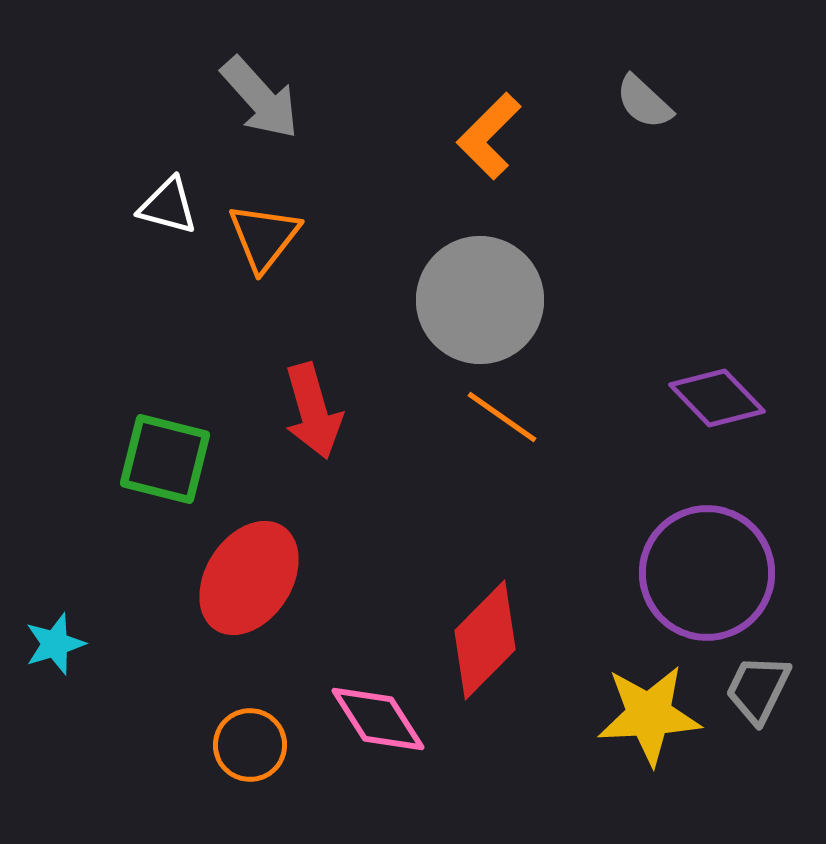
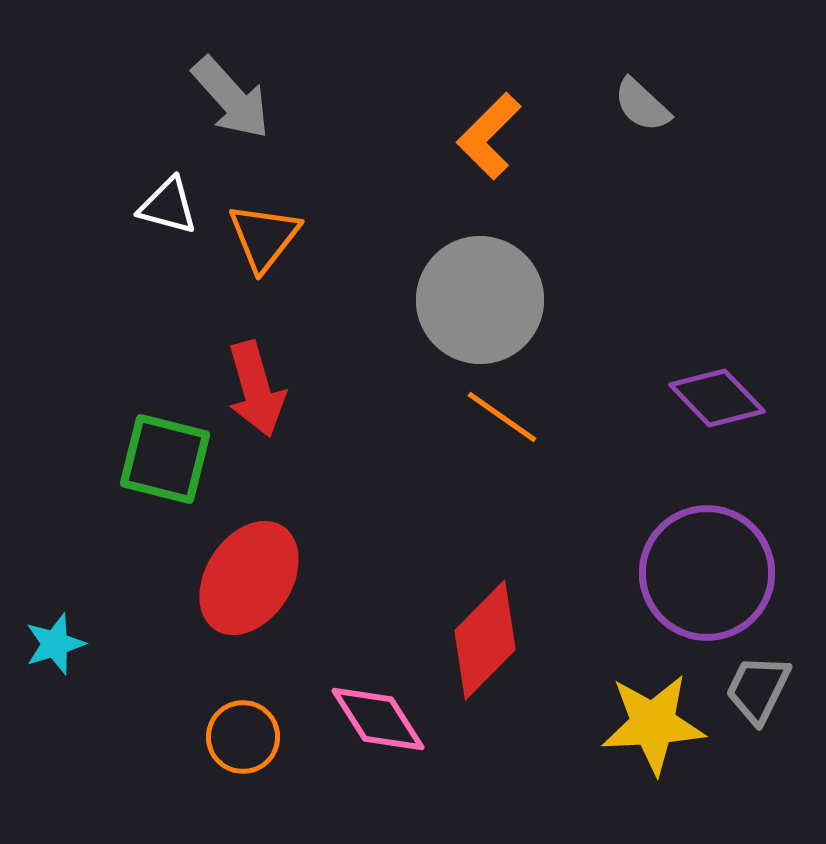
gray arrow: moved 29 px left
gray semicircle: moved 2 px left, 3 px down
red arrow: moved 57 px left, 22 px up
yellow star: moved 4 px right, 9 px down
orange circle: moved 7 px left, 8 px up
